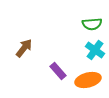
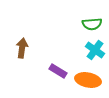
brown arrow: moved 2 px left; rotated 30 degrees counterclockwise
purple rectangle: rotated 18 degrees counterclockwise
orange ellipse: rotated 25 degrees clockwise
